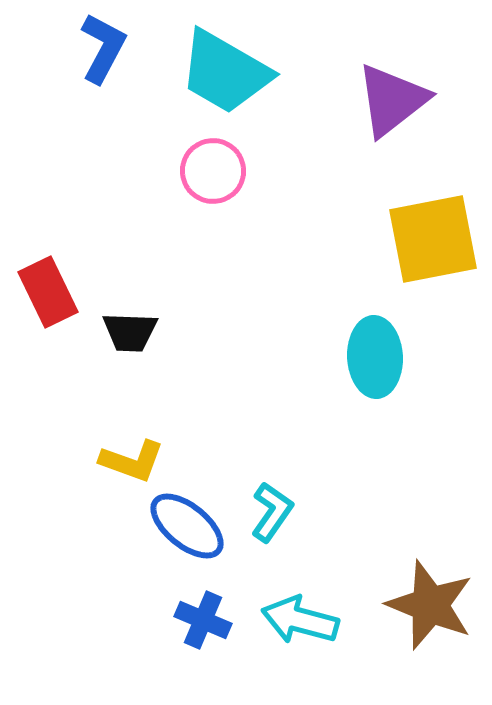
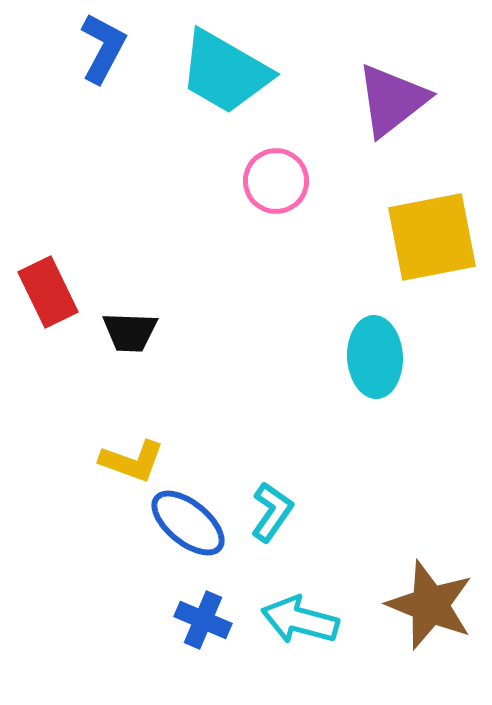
pink circle: moved 63 px right, 10 px down
yellow square: moved 1 px left, 2 px up
blue ellipse: moved 1 px right, 3 px up
